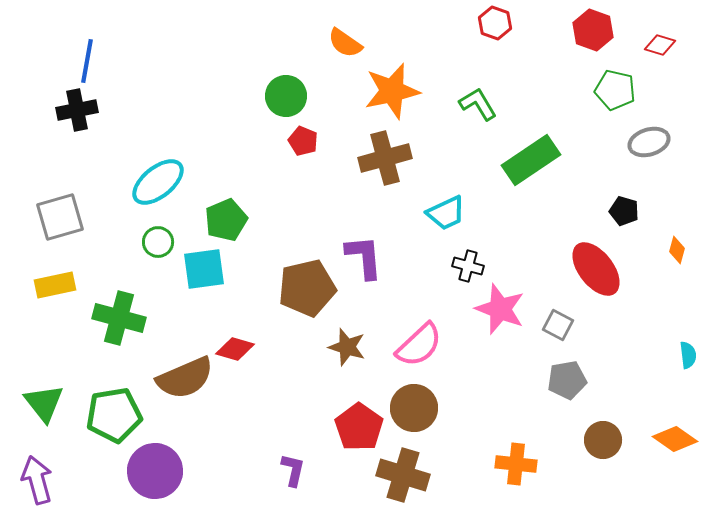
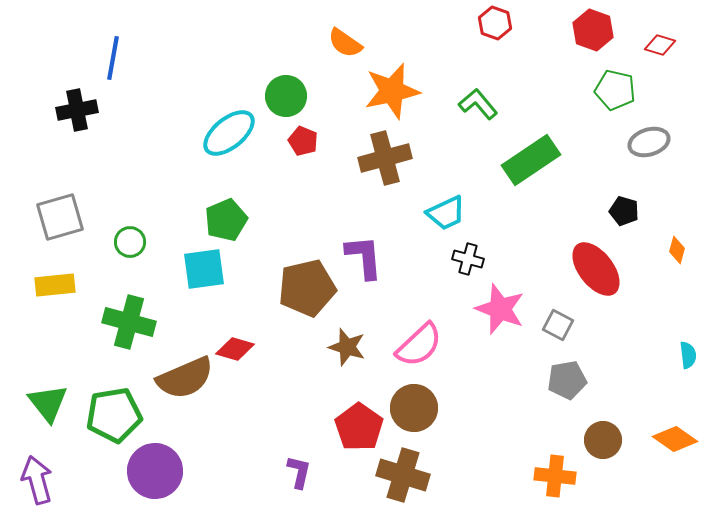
blue line at (87, 61): moved 26 px right, 3 px up
green L-shape at (478, 104): rotated 9 degrees counterclockwise
cyan ellipse at (158, 182): moved 71 px right, 49 px up
green circle at (158, 242): moved 28 px left
black cross at (468, 266): moved 7 px up
yellow rectangle at (55, 285): rotated 6 degrees clockwise
green cross at (119, 318): moved 10 px right, 4 px down
green triangle at (44, 403): moved 4 px right
orange cross at (516, 464): moved 39 px right, 12 px down
purple L-shape at (293, 470): moved 6 px right, 2 px down
